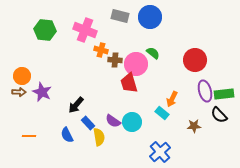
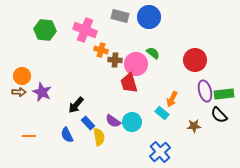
blue circle: moved 1 px left
